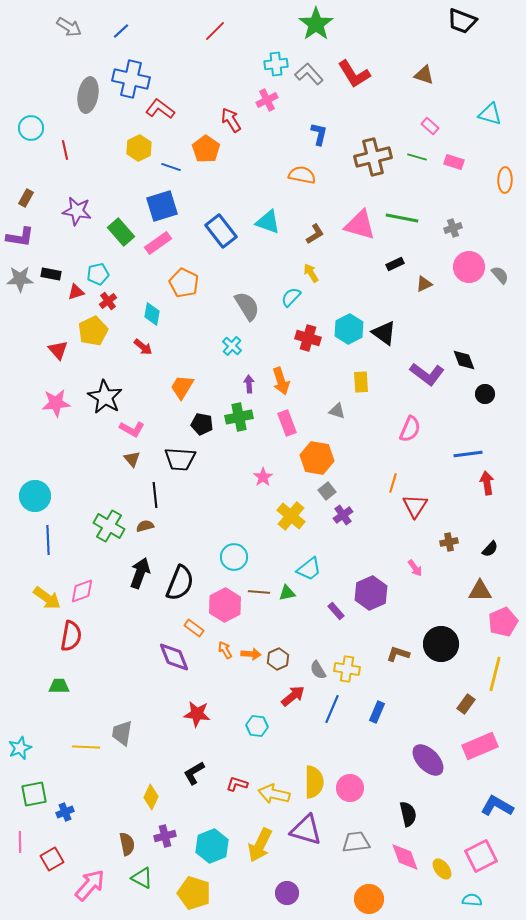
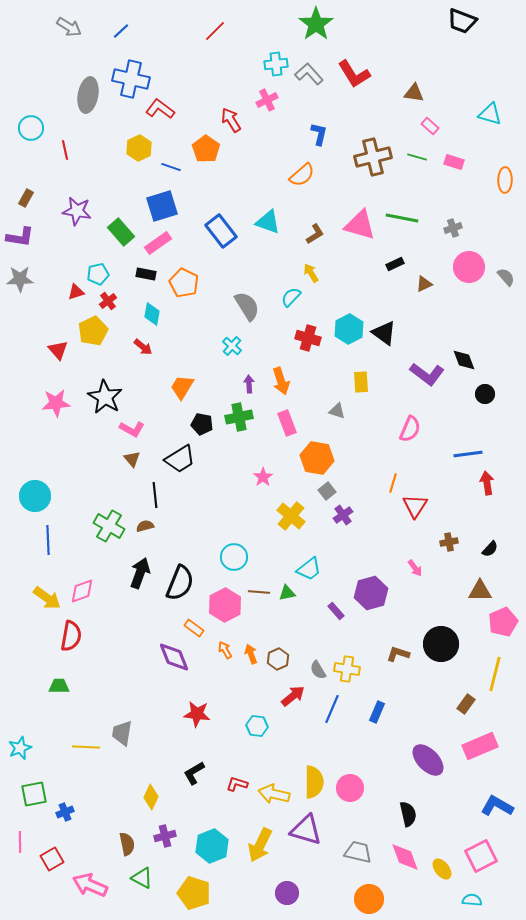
brown triangle at (424, 75): moved 10 px left, 18 px down; rotated 10 degrees counterclockwise
orange semicircle at (302, 175): rotated 128 degrees clockwise
black rectangle at (51, 274): moved 95 px right
gray semicircle at (500, 275): moved 6 px right, 2 px down
black trapezoid at (180, 459): rotated 36 degrees counterclockwise
purple hexagon at (371, 593): rotated 8 degrees clockwise
orange arrow at (251, 654): rotated 114 degrees counterclockwise
gray trapezoid at (356, 842): moved 2 px right, 10 px down; rotated 20 degrees clockwise
pink arrow at (90, 885): rotated 108 degrees counterclockwise
